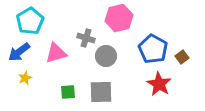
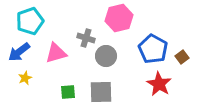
cyan pentagon: rotated 12 degrees clockwise
